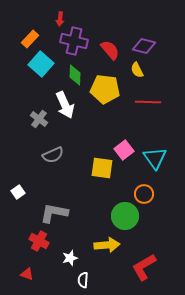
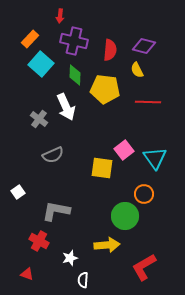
red arrow: moved 3 px up
red semicircle: rotated 45 degrees clockwise
white arrow: moved 1 px right, 2 px down
gray L-shape: moved 2 px right, 2 px up
